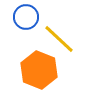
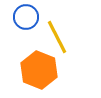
yellow line: moved 2 px left, 2 px up; rotated 20 degrees clockwise
